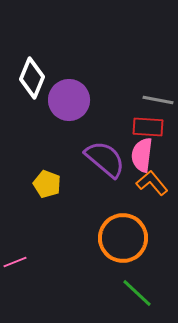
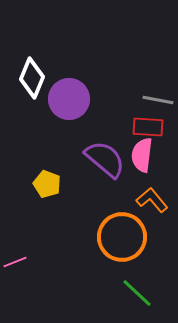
purple circle: moved 1 px up
orange L-shape: moved 17 px down
orange circle: moved 1 px left, 1 px up
